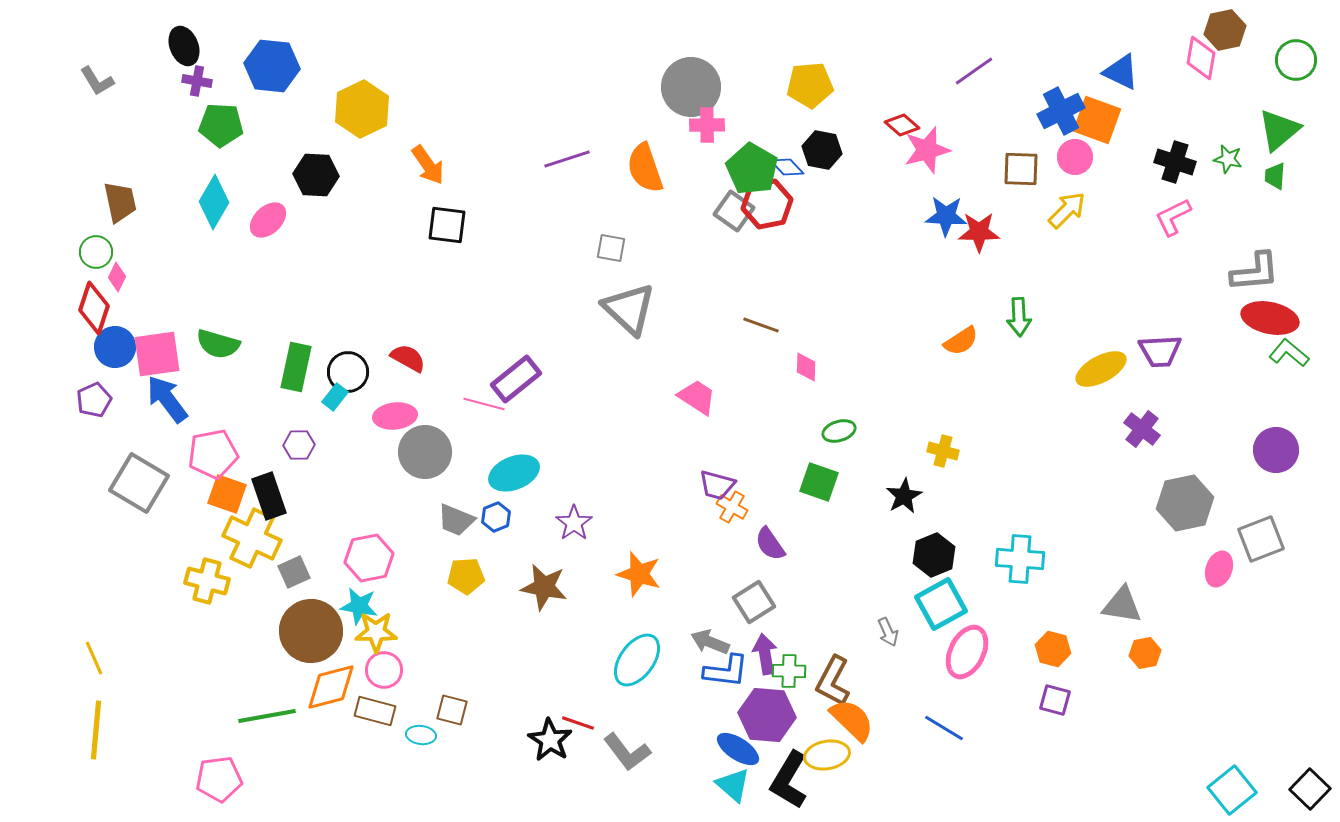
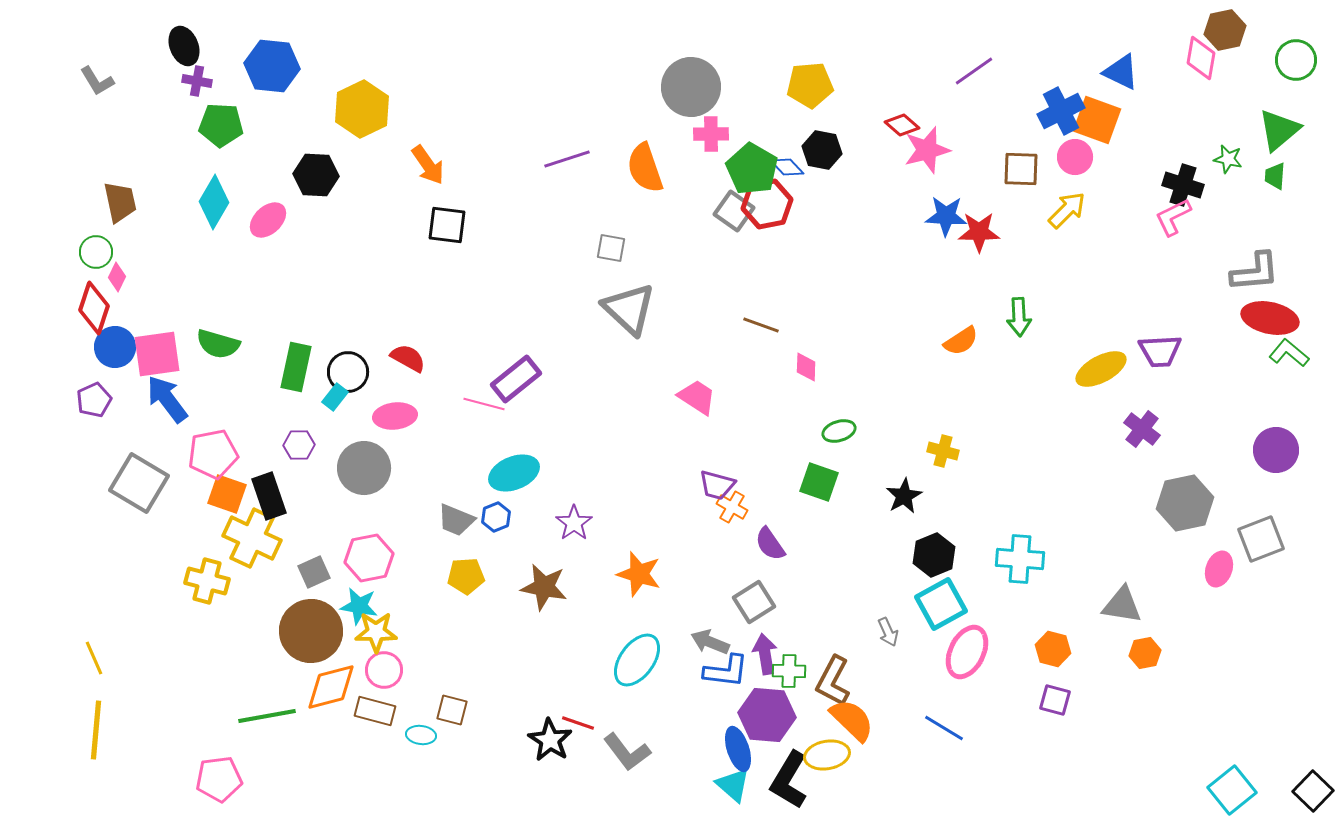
pink cross at (707, 125): moved 4 px right, 9 px down
black cross at (1175, 162): moved 8 px right, 23 px down
gray circle at (425, 452): moved 61 px left, 16 px down
gray square at (294, 572): moved 20 px right
blue ellipse at (738, 749): rotated 39 degrees clockwise
black square at (1310, 789): moved 3 px right, 2 px down
